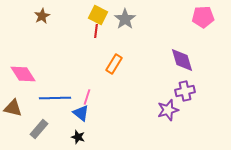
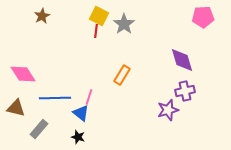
yellow square: moved 1 px right, 1 px down
gray star: moved 1 px left, 5 px down
orange rectangle: moved 8 px right, 11 px down
pink line: moved 2 px right
brown triangle: moved 3 px right
